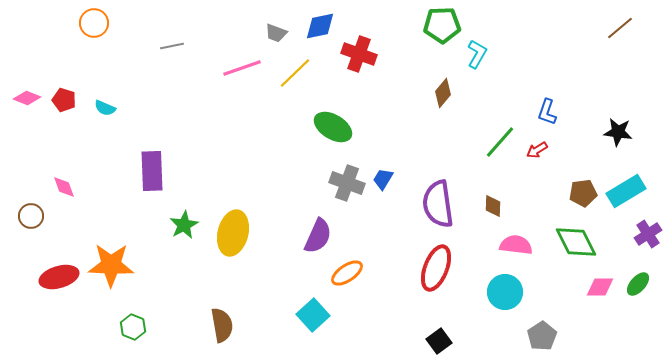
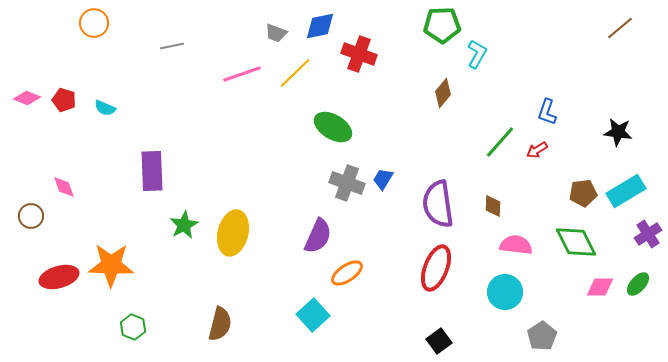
pink line at (242, 68): moved 6 px down
brown semicircle at (222, 325): moved 2 px left, 1 px up; rotated 24 degrees clockwise
